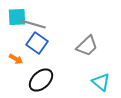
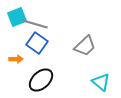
cyan square: rotated 18 degrees counterclockwise
gray line: moved 2 px right
gray trapezoid: moved 2 px left
orange arrow: rotated 32 degrees counterclockwise
